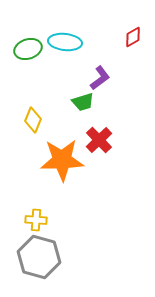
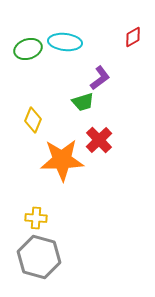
yellow cross: moved 2 px up
